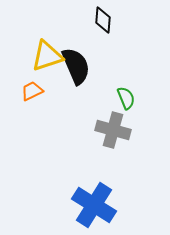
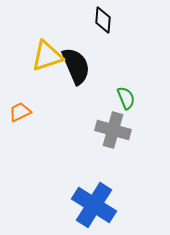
orange trapezoid: moved 12 px left, 21 px down
